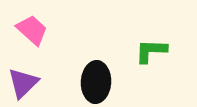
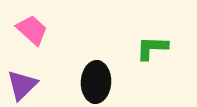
green L-shape: moved 1 px right, 3 px up
purple triangle: moved 1 px left, 2 px down
